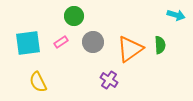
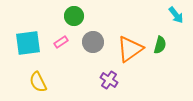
cyan arrow: rotated 36 degrees clockwise
green semicircle: rotated 18 degrees clockwise
